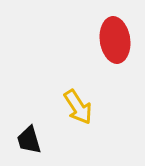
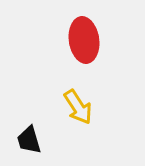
red ellipse: moved 31 px left
